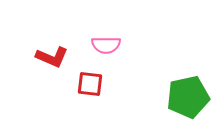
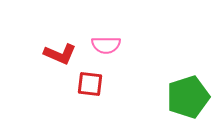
red L-shape: moved 8 px right, 3 px up
green pentagon: rotated 6 degrees counterclockwise
